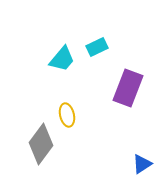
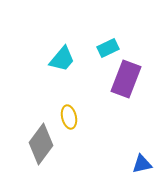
cyan rectangle: moved 11 px right, 1 px down
purple rectangle: moved 2 px left, 9 px up
yellow ellipse: moved 2 px right, 2 px down
blue triangle: rotated 20 degrees clockwise
